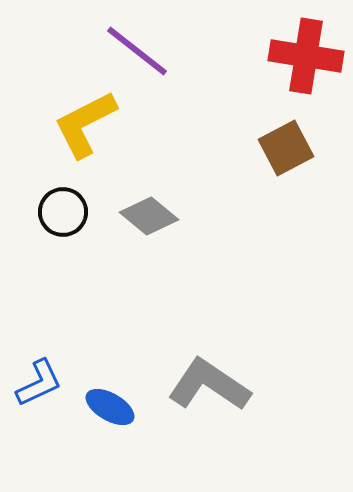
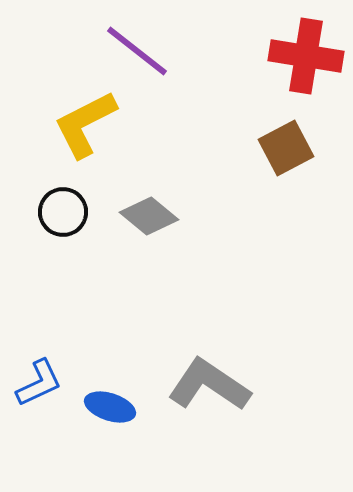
blue ellipse: rotated 12 degrees counterclockwise
